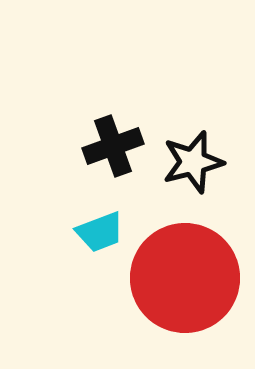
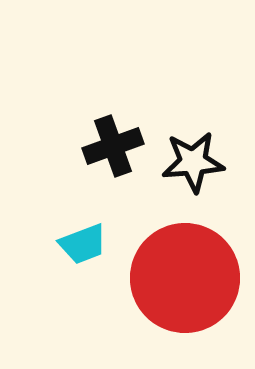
black star: rotated 10 degrees clockwise
cyan trapezoid: moved 17 px left, 12 px down
